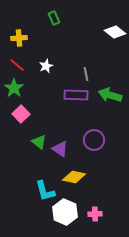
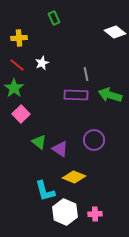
white star: moved 4 px left, 3 px up
yellow diamond: rotated 10 degrees clockwise
